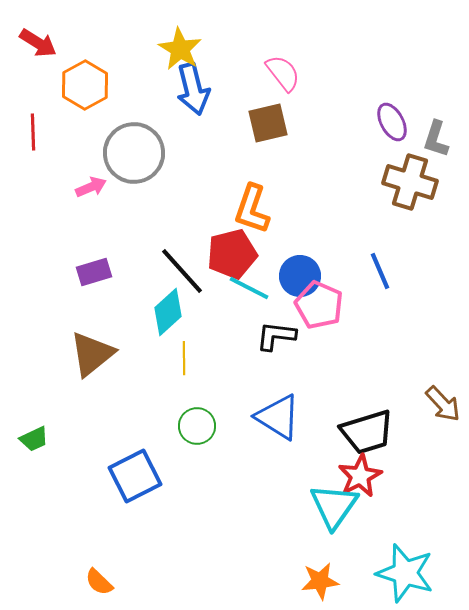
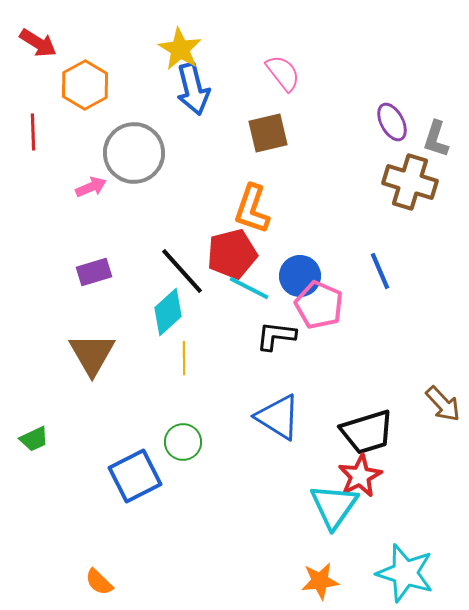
brown square: moved 10 px down
brown triangle: rotated 21 degrees counterclockwise
green circle: moved 14 px left, 16 px down
